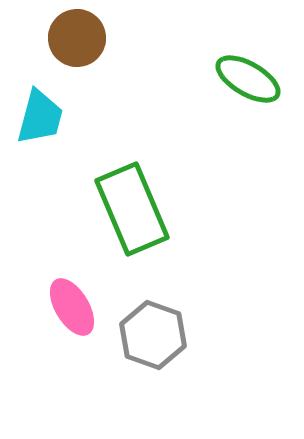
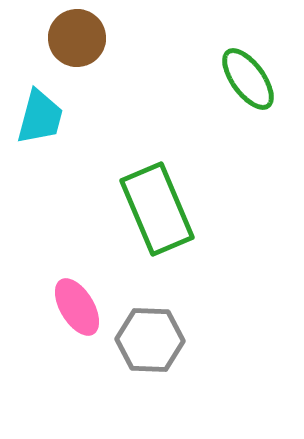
green ellipse: rotated 24 degrees clockwise
green rectangle: moved 25 px right
pink ellipse: moved 5 px right
gray hexagon: moved 3 px left, 5 px down; rotated 18 degrees counterclockwise
